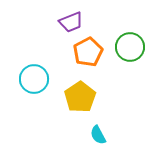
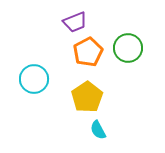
purple trapezoid: moved 4 px right
green circle: moved 2 px left, 1 px down
yellow pentagon: moved 7 px right
cyan semicircle: moved 5 px up
